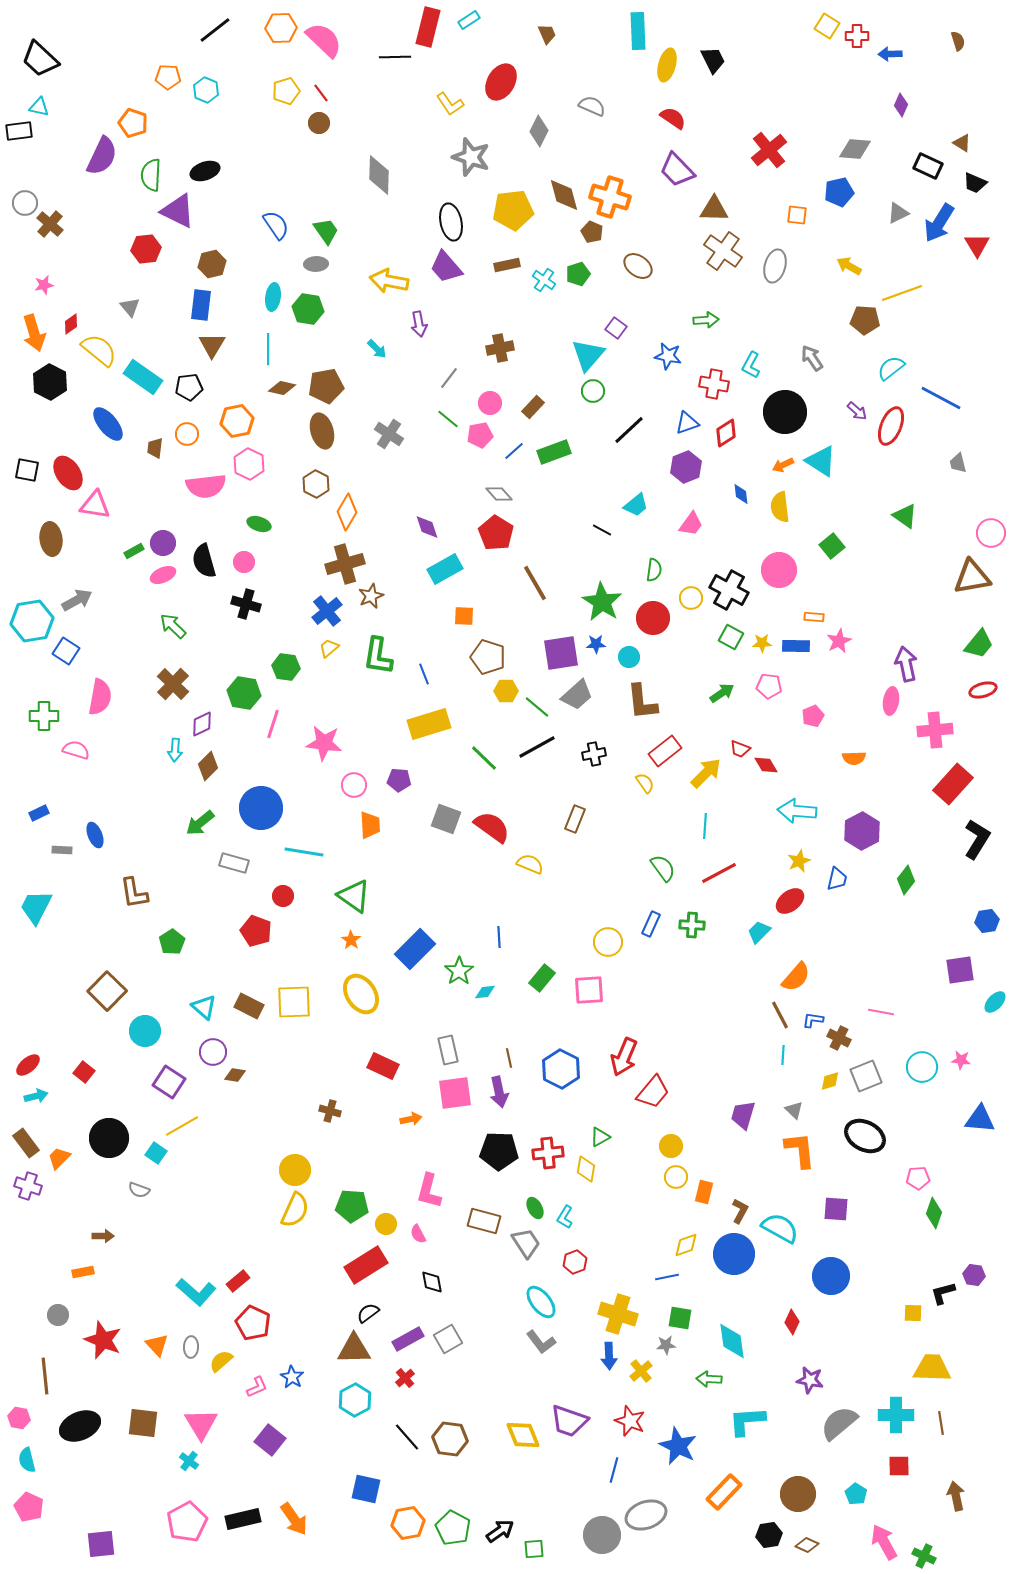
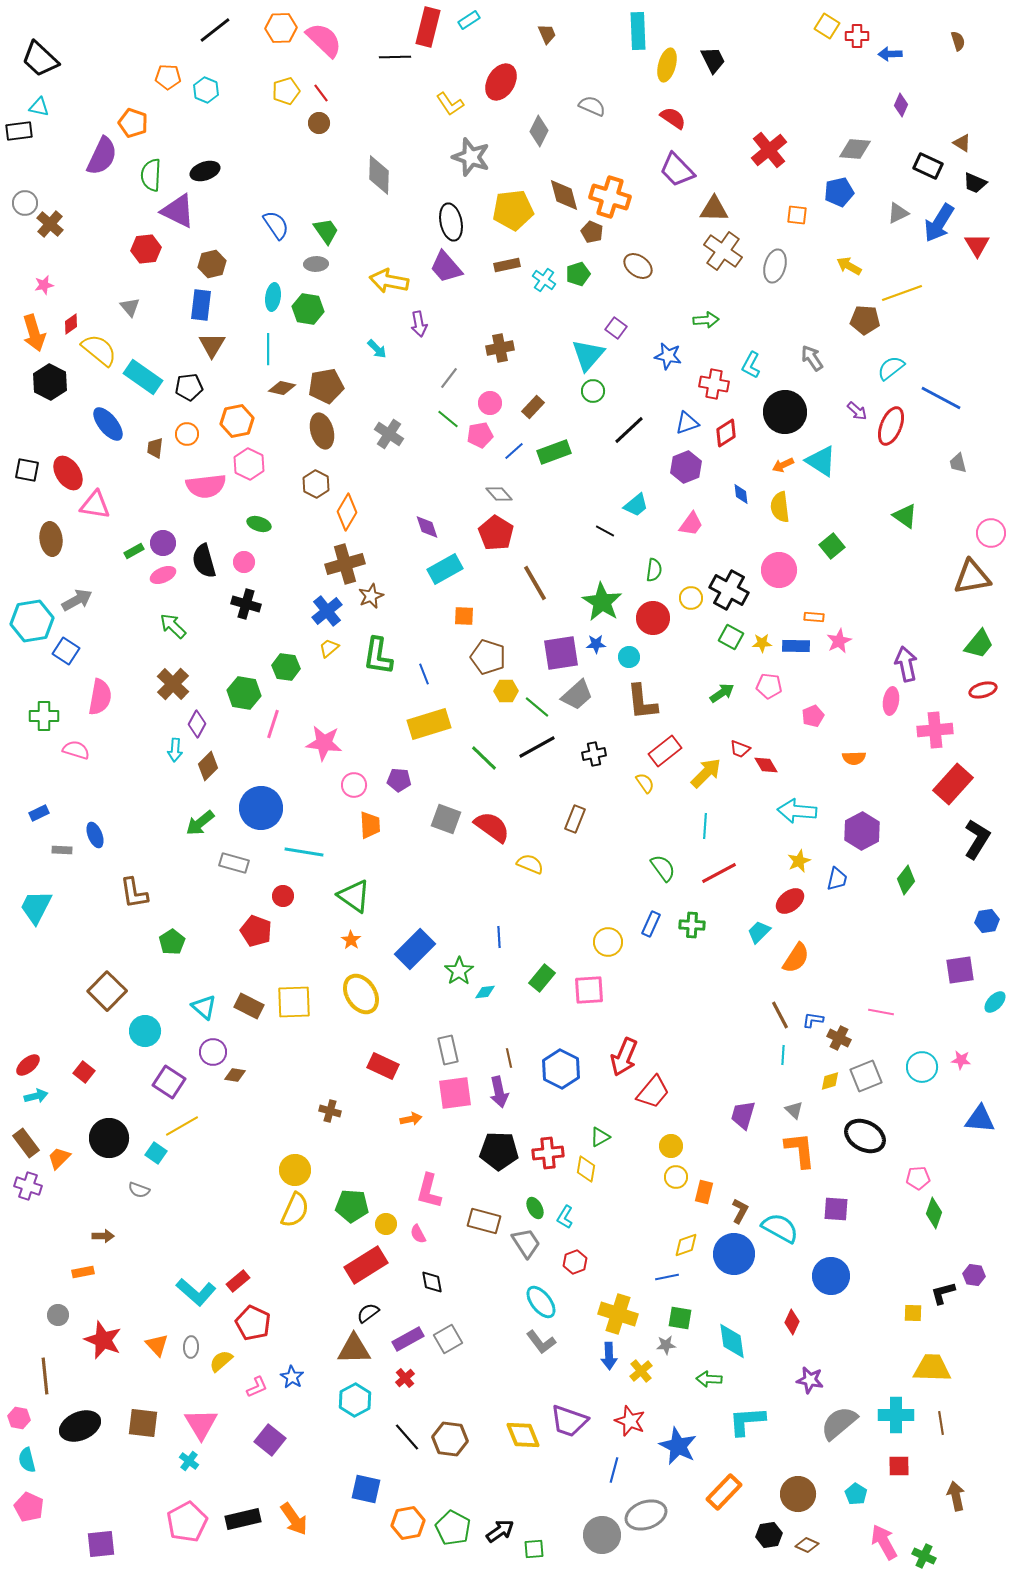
black line at (602, 530): moved 3 px right, 1 px down
purple diamond at (202, 724): moved 5 px left; rotated 36 degrees counterclockwise
orange semicircle at (796, 977): moved 19 px up; rotated 8 degrees counterclockwise
